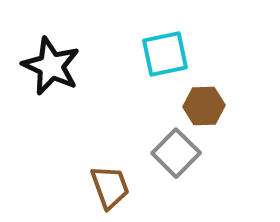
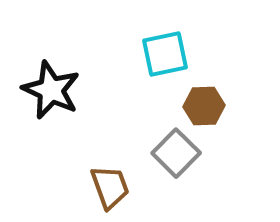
black star: moved 24 px down
